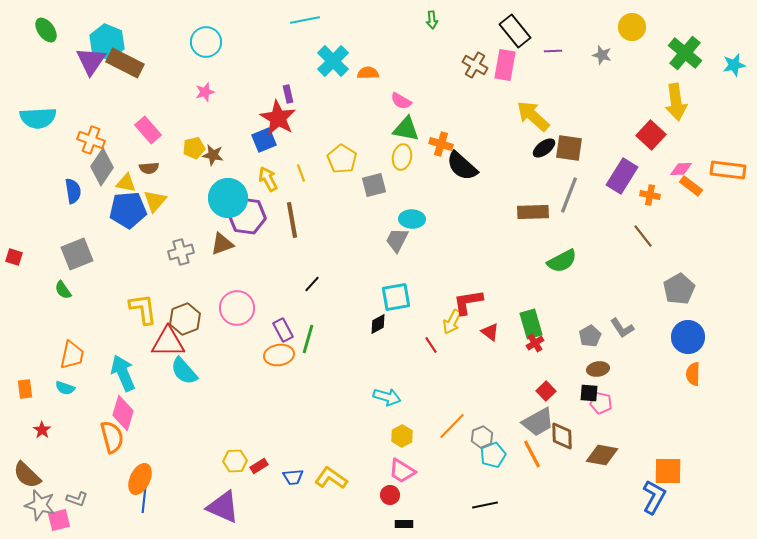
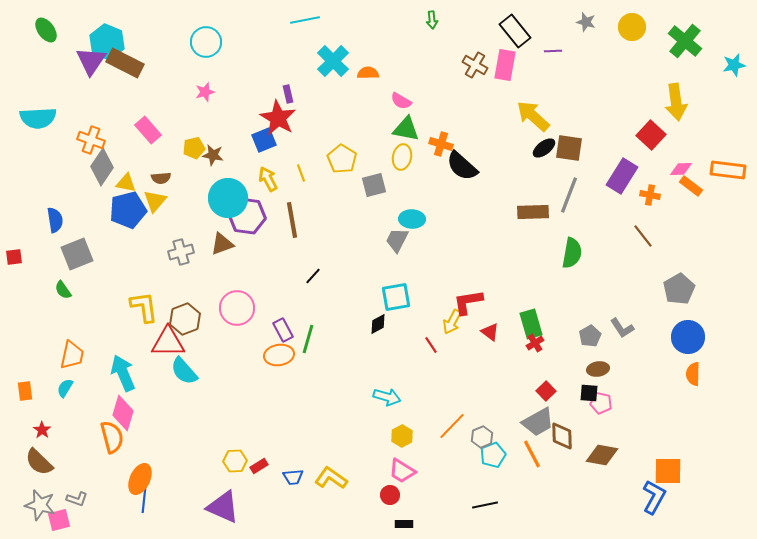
green cross at (685, 53): moved 12 px up
gray star at (602, 55): moved 16 px left, 33 px up
brown semicircle at (149, 168): moved 12 px right, 10 px down
blue semicircle at (73, 191): moved 18 px left, 29 px down
blue pentagon at (128, 210): rotated 9 degrees counterclockwise
red square at (14, 257): rotated 24 degrees counterclockwise
green semicircle at (562, 261): moved 10 px right, 8 px up; rotated 52 degrees counterclockwise
black line at (312, 284): moved 1 px right, 8 px up
yellow L-shape at (143, 309): moved 1 px right, 2 px up
cyan semicircle at (65, 388): rotated 102 degrees clockwise
orange rectangle at (25, 389): moved 2 px down
brown semicircle at (27, 475): moved 12 px right, 13 px up
